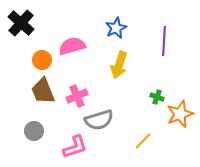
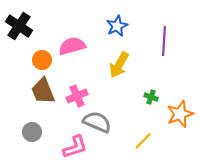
black cross: moved 2 px left, 3 px down; rotated 8 degrees counterclockwise
blue star: moved 1 px right, 2 px up
yellow arrow: rotated 12 degrees clockwise
green cross: moved 6 px left
gray semicircle: moved 2 px left, 2 px down; rotated 140 degrees counterclockwise
gray circle: moved 2 px left, 1 px down
